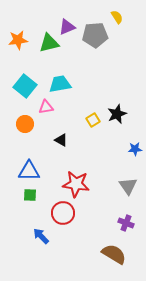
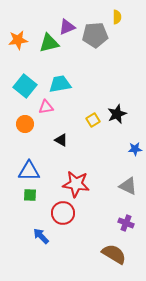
yellow semicircle: rotated 32 degrees clockwise
gray triangle: rotated 30 degrees counterclockwise
